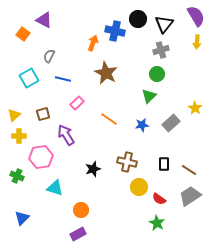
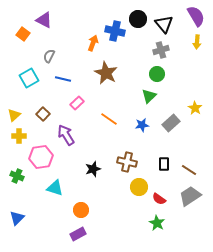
black triangle: rotated 18 degrees counterclockwise
brown square: rotated 32 degrees counterclockwise
blue triangle: moved 5 px left
